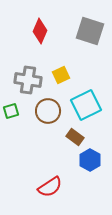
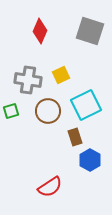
brown rectangle: rotated 36 degrees clockwise
